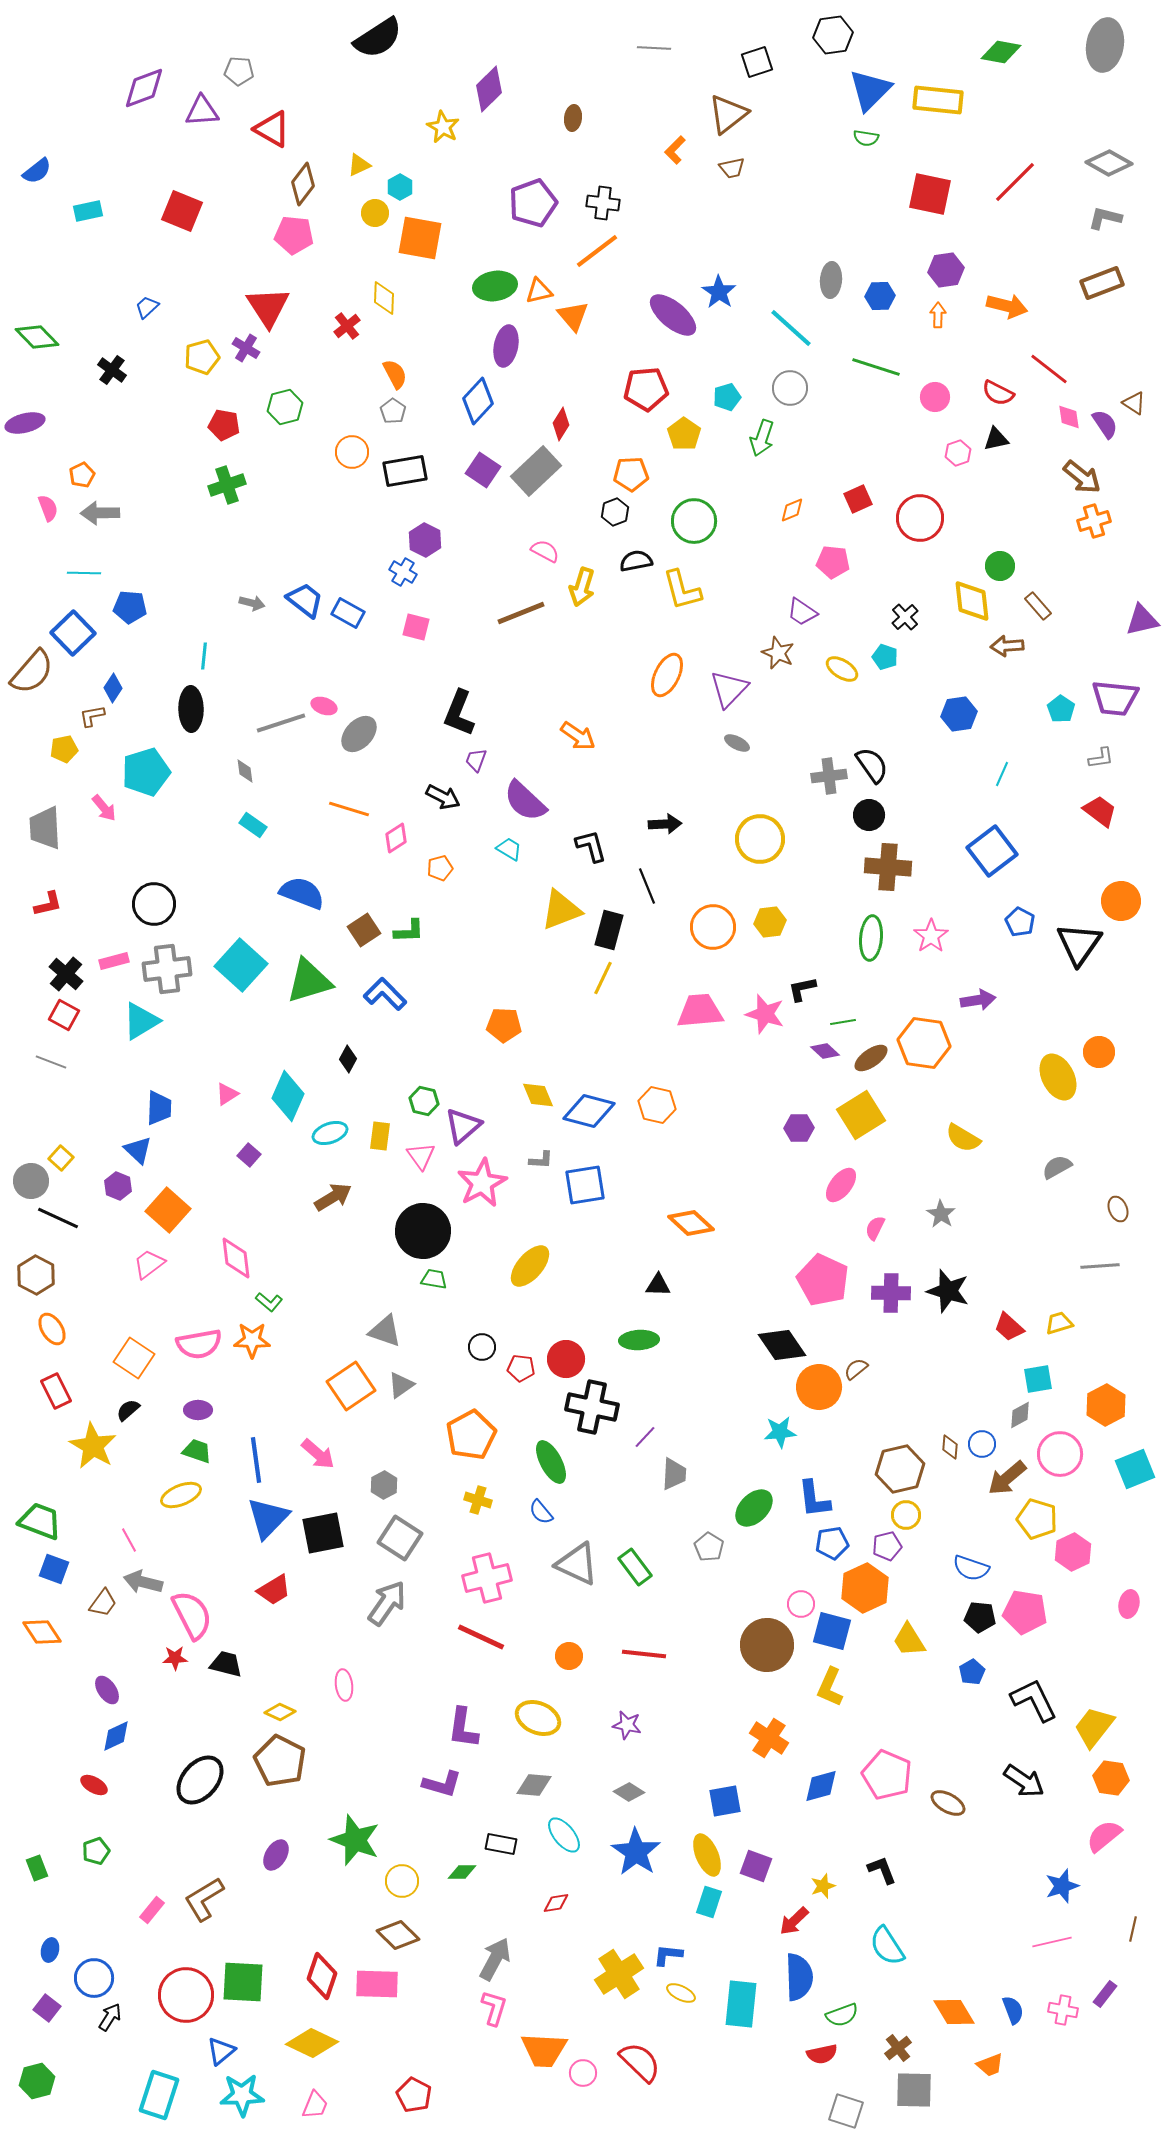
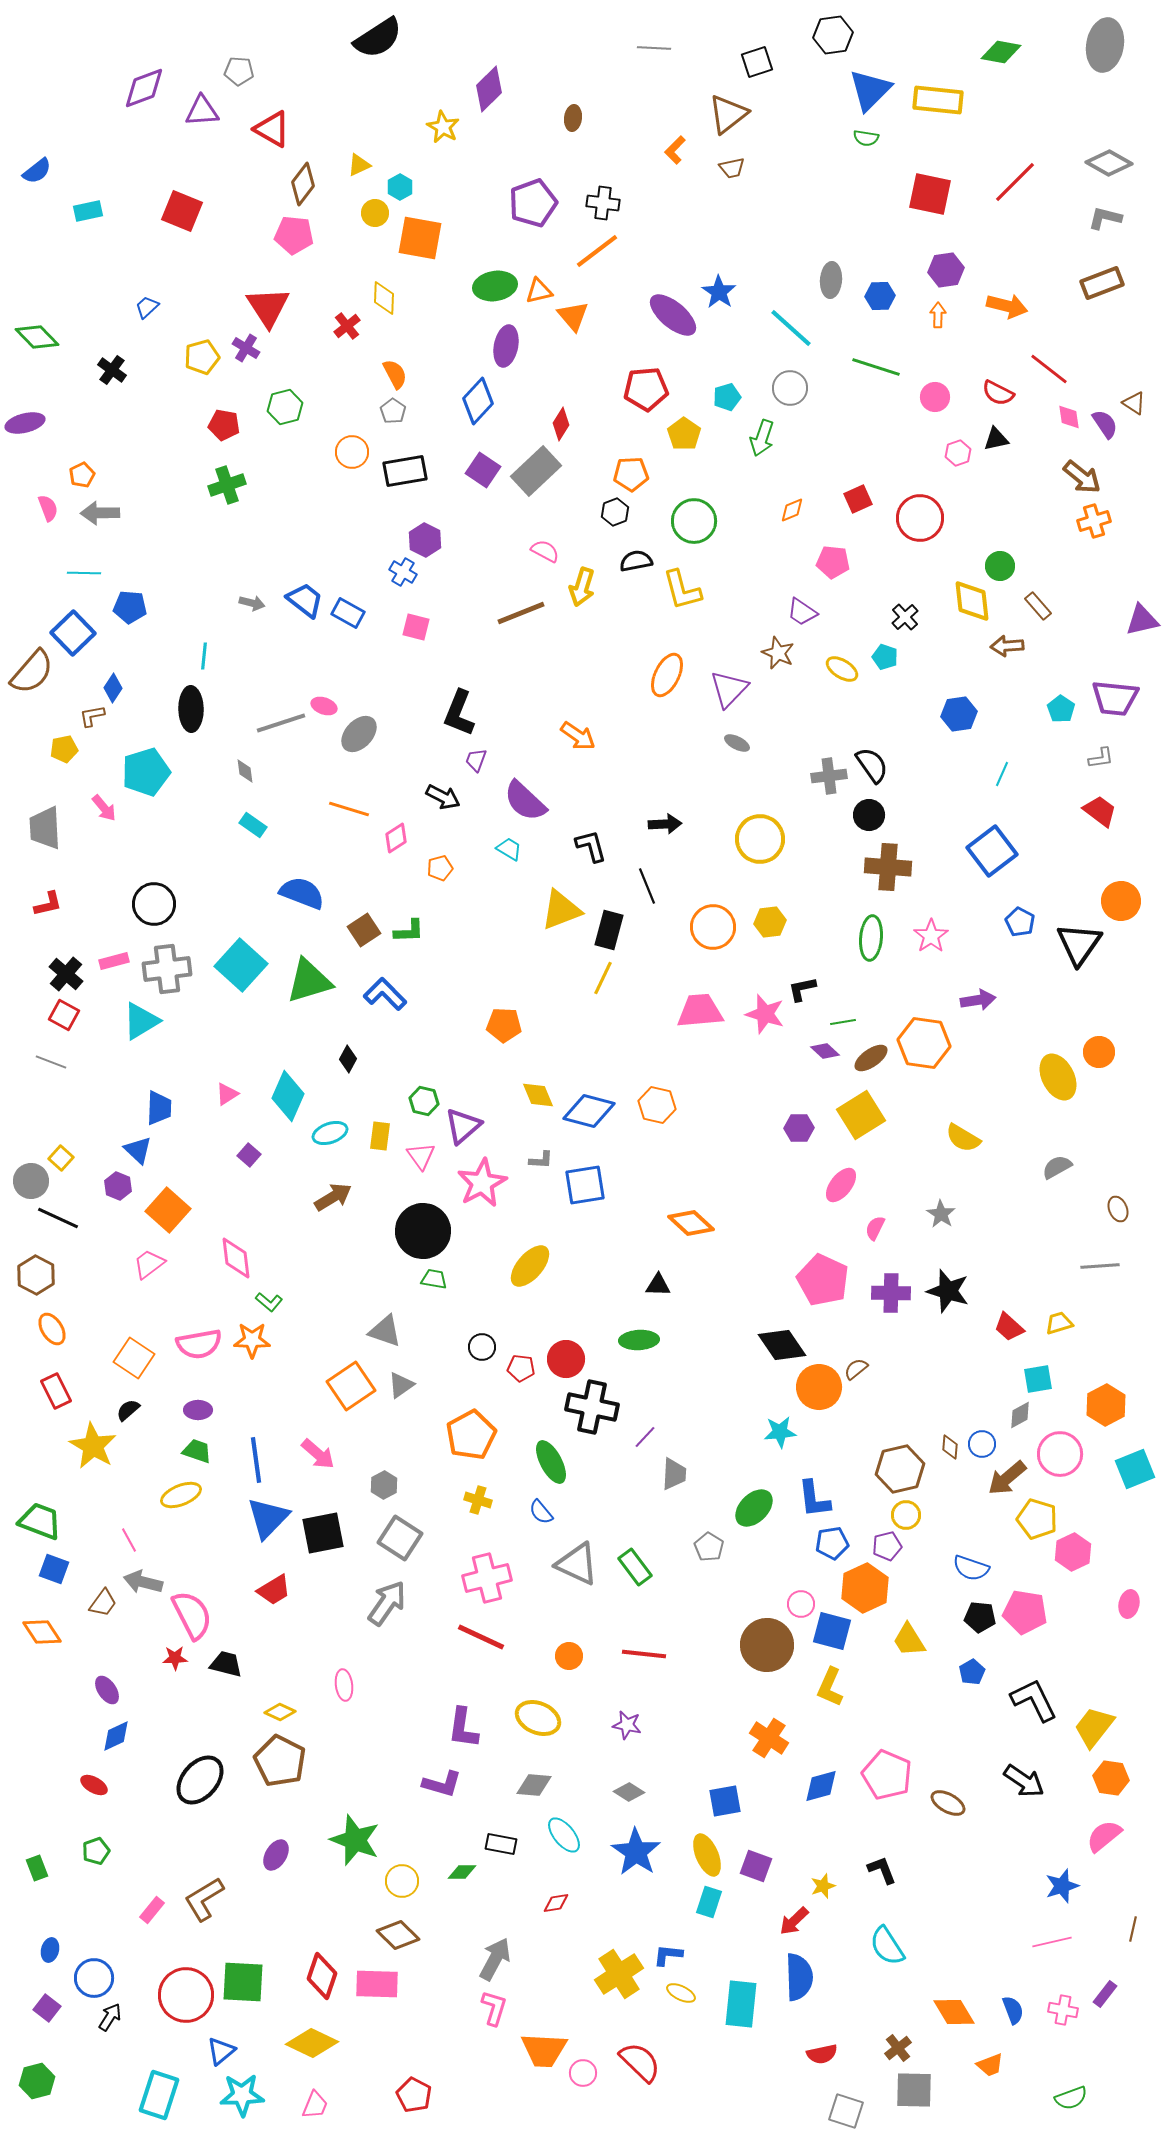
green semicircle at (842, 2015): moved 229 px right, 83 px down
